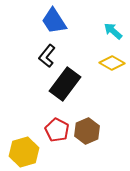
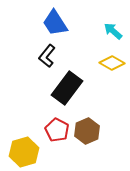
blue trapezoid: moved 1 px right, 2 px down
black rectangle: moved 2 px right, 4 px down
